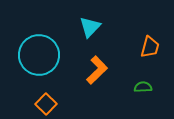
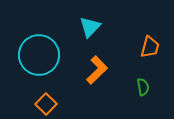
green semicircle: rotated 84 degrees clockwise
